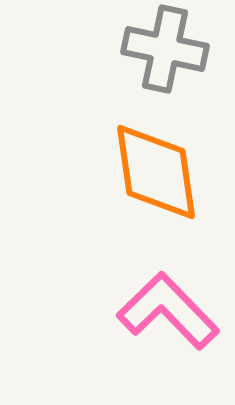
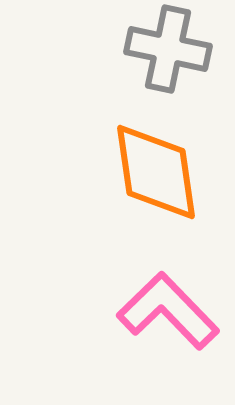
gray cross: moved 3 px right
